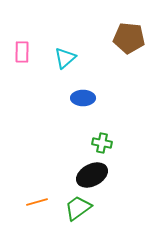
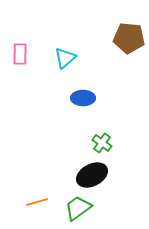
pink rectangle: moved 2 px left, 2 px down
green cross: rotated 24 degrees clockwise
